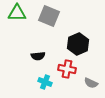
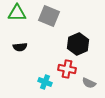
black semicircle: moved 18 px left, 9 px up
gray semicircle: moved 2 px left
